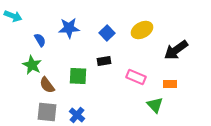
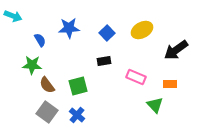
green star: rotated 24 degrees counterclockwise
green square: moved 10 px down; rotated 18 degrees counterclockwise
gray square: rotated 30 degrees clockwise
